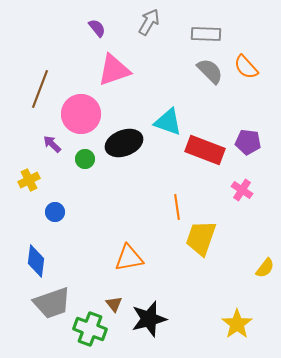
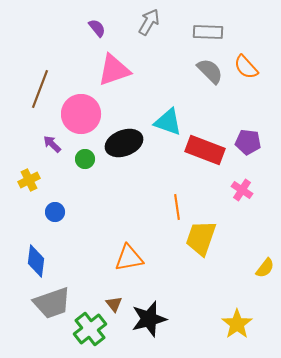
gray rectangle: moved 2 px right, 2 px up
green cross: rotated 32 degrees clockwise
